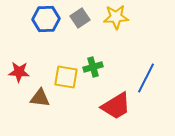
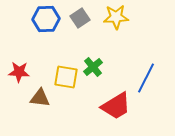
green cross: rotated 24 degrees counterclockwise
